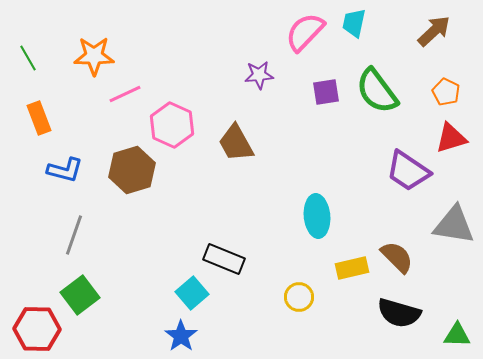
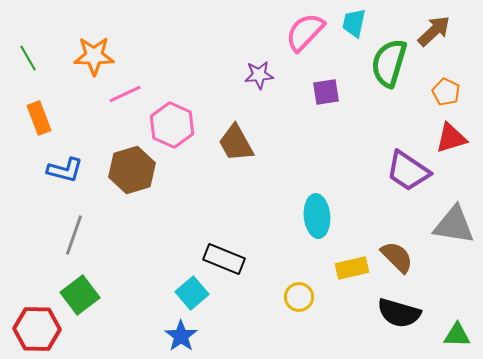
green semicircle: moved 12 px right, 28 px up; rotated 54 degrees clockwise
